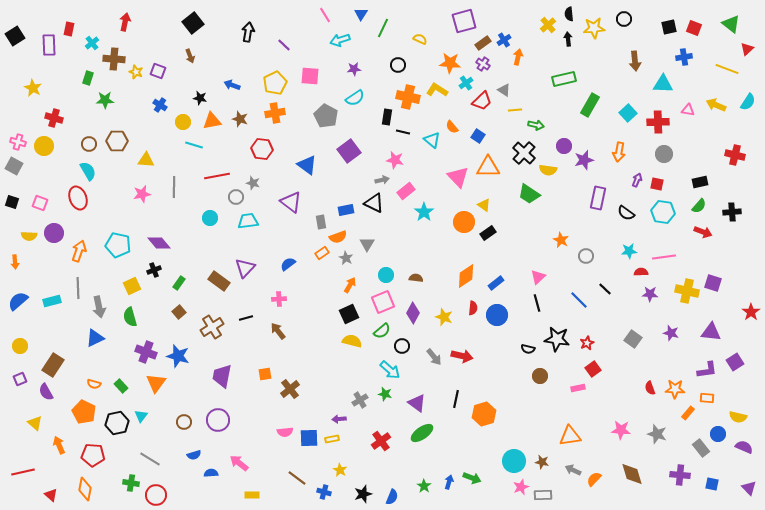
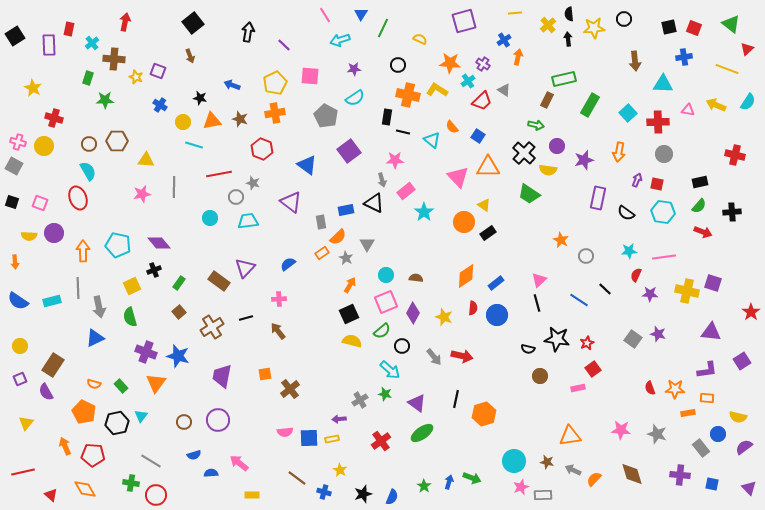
brown rectangle at (483, 43): moved 64 px right, 57 px down; rotated 28 degrees counterclockwise
yellow star at (136, 72): moved 5 px down
cyan cross at (466, 83): moved 2 px right, 2 px up
orange cross at (408, 97): moved 2 px up
yellow line at (515, 110): moved 97 px up
purple circle at (564, 146): moved 7 px left
red hexagon at (262, 149): rotated 15 degrees clockwise
pink star at (395, 160): rotated 12 degrees counterclockwise
red line at (217, 176): moved 2 px right, 2 px up
gray arrow at (382, 180): rotated 88 degrees clockwise
orange semicircle at (338, 237): rotated 24 degrees counterclockwise
orange arrow at (79, 251): moved 4 px right; rotated 20 degrees counterclockwise
red semicircle at (641, 272): moved 5 px left, 3 px down; rotated 64 degrees counterclockwise
pink triangle at (538, 277): moved 1 px right, 3 px down
blue line at (579, 300): rotated 12 degrees counterclockwise
blue semicircle at (18, 301): rotated 105 degrees counterclockwise
pink square at (383, 302): moved 3 px right
purple star at (671, 333): moved 13 px left, 1 px down
purple square at (735, 362): moved 7 px right, 1 px up
orange rectangle at (688, 413): rotated 40 degrees clockwise
yellow triangle at (35, 423): moved 9 px left; rotated 28 degrees clockwise
orange arrow at (59, 445): moved 6 px right, 1 px down
purple semicircle at (744, 447): rotated 60 degrees counterclockwise
gray line at (150, 459): moved 1 px right, 2 px down
brown star at (542, 462): moved 5 px right
orange diamond at (85, 489): rotated 40 degrees counterclockwise
